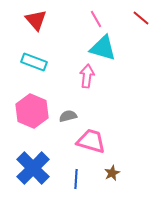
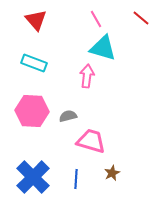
cyan rectangle: moved 1 px down
pink hexagon: rotated 20 degrees counterclockwise
blue cross: moved 9 px down
